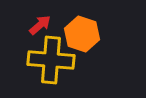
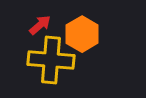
orange hexagon: rotated 12 degrees clockwise
